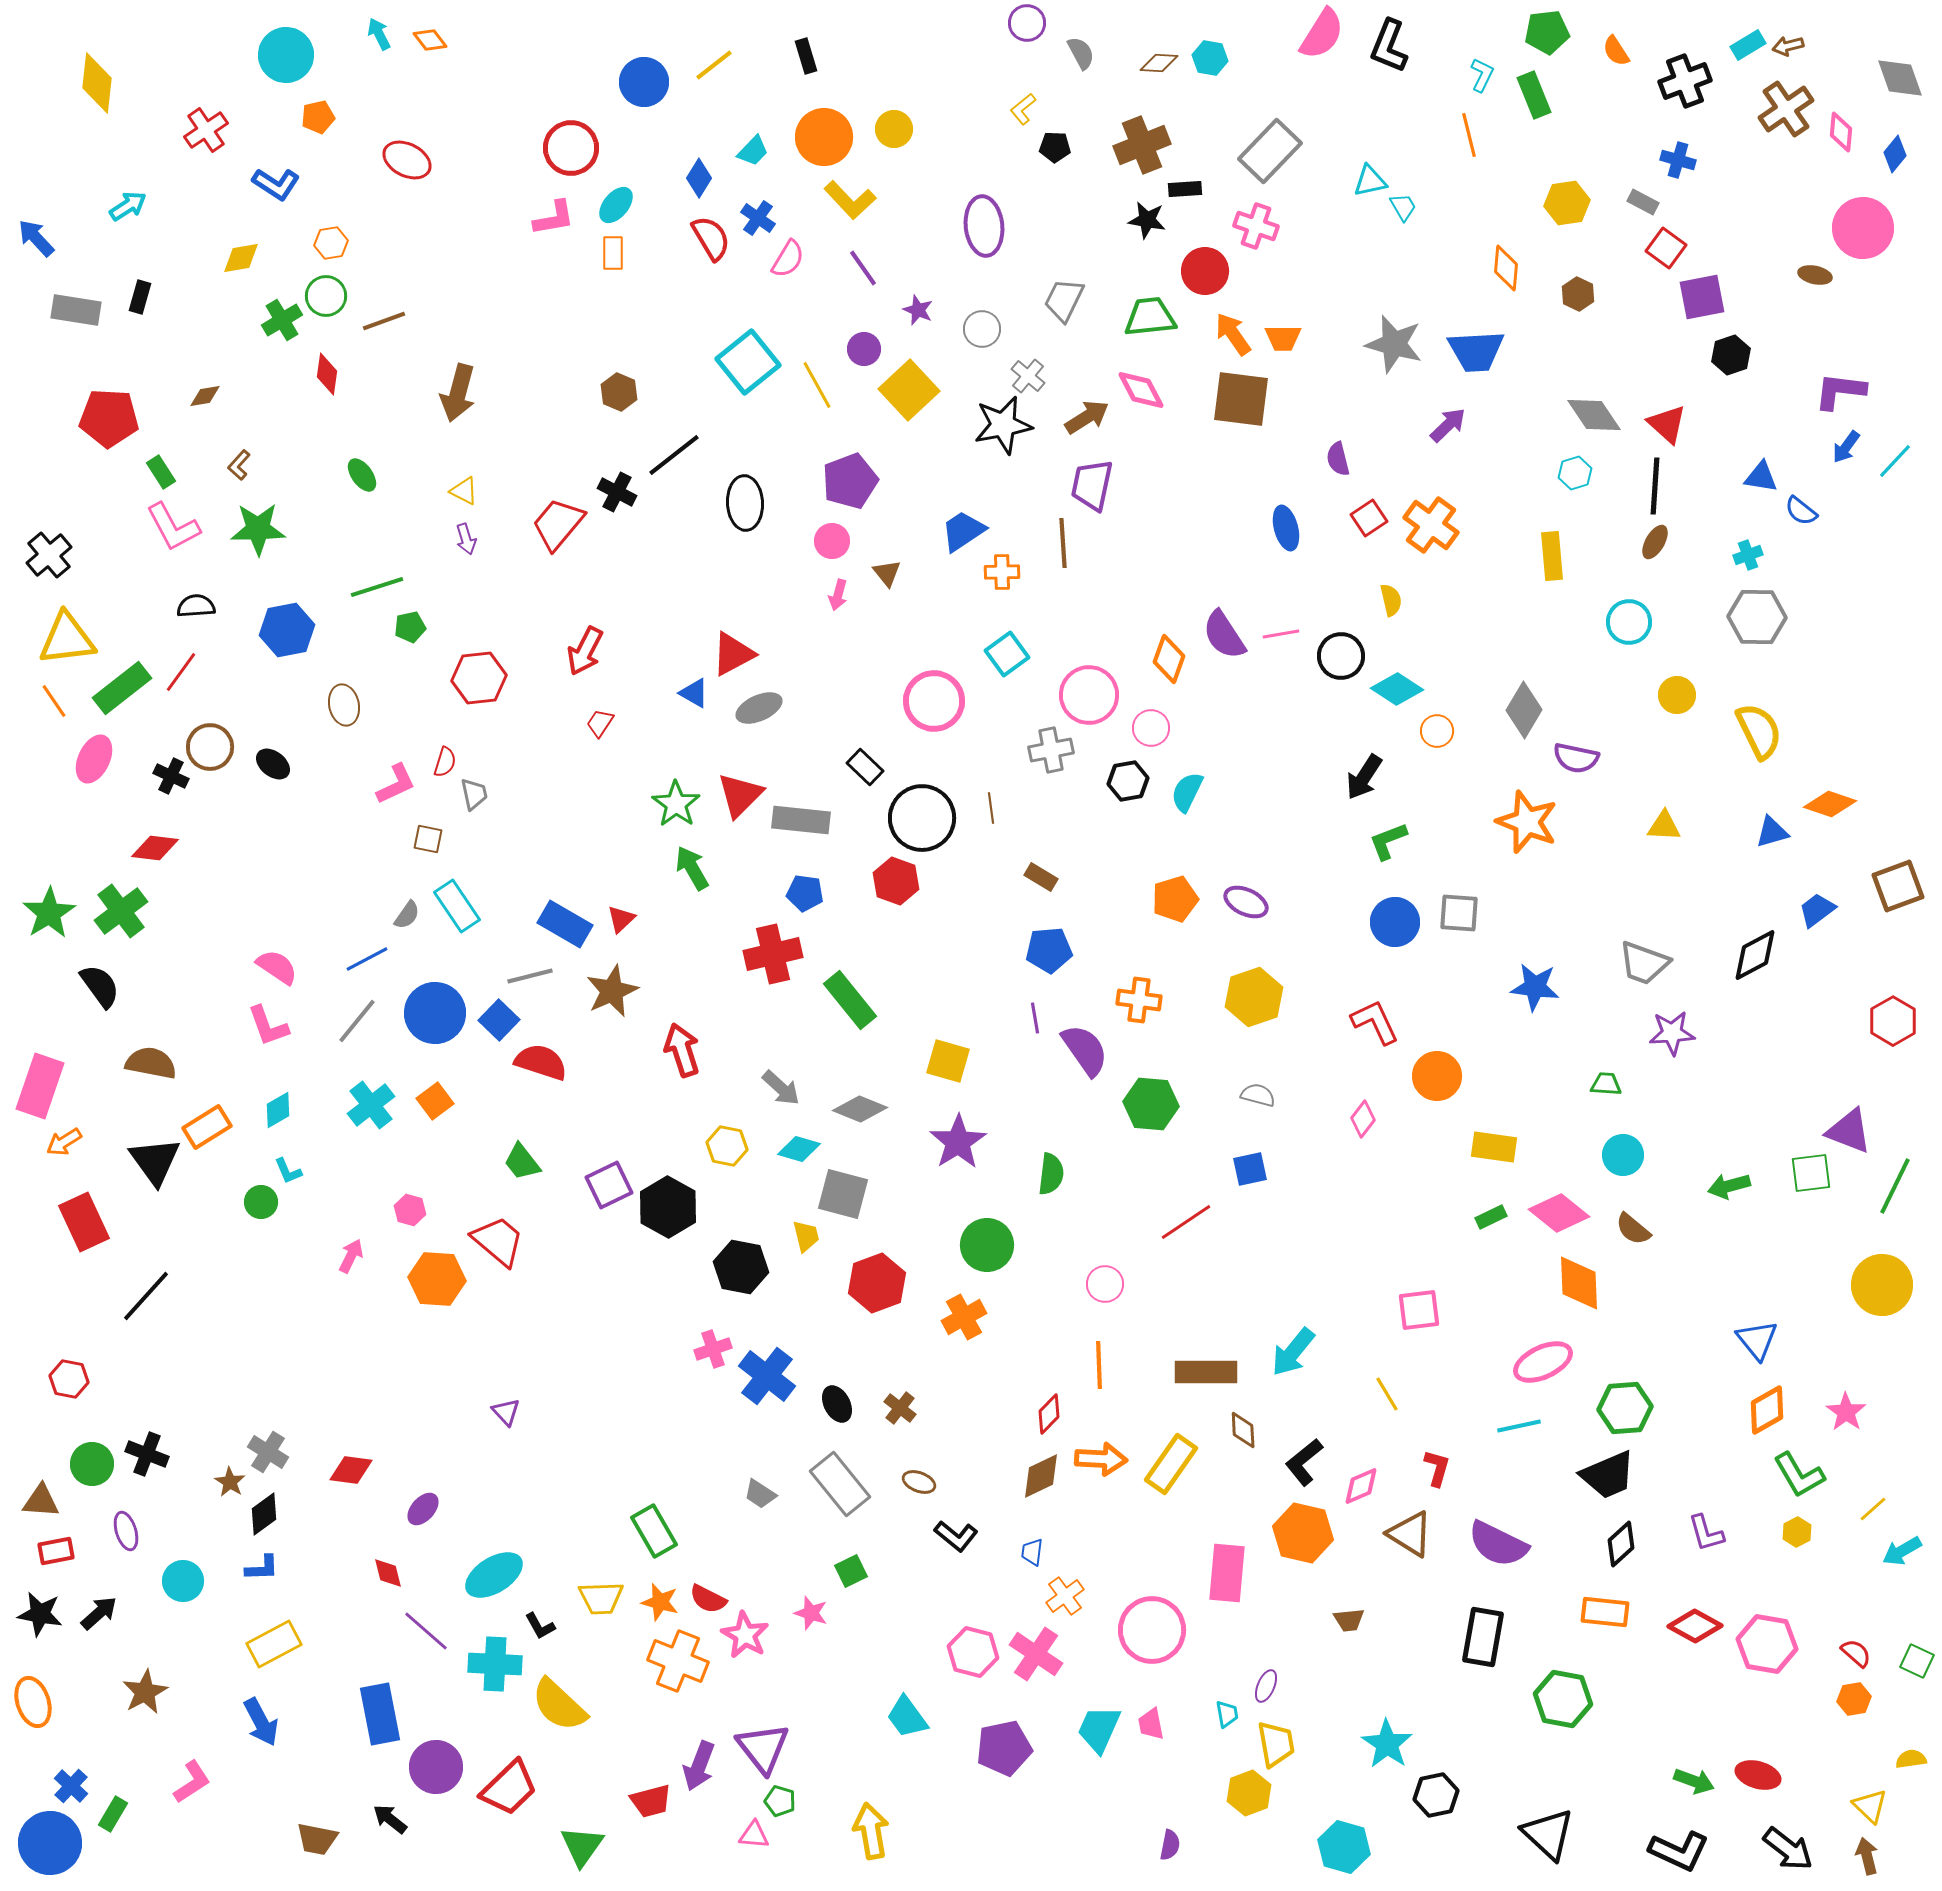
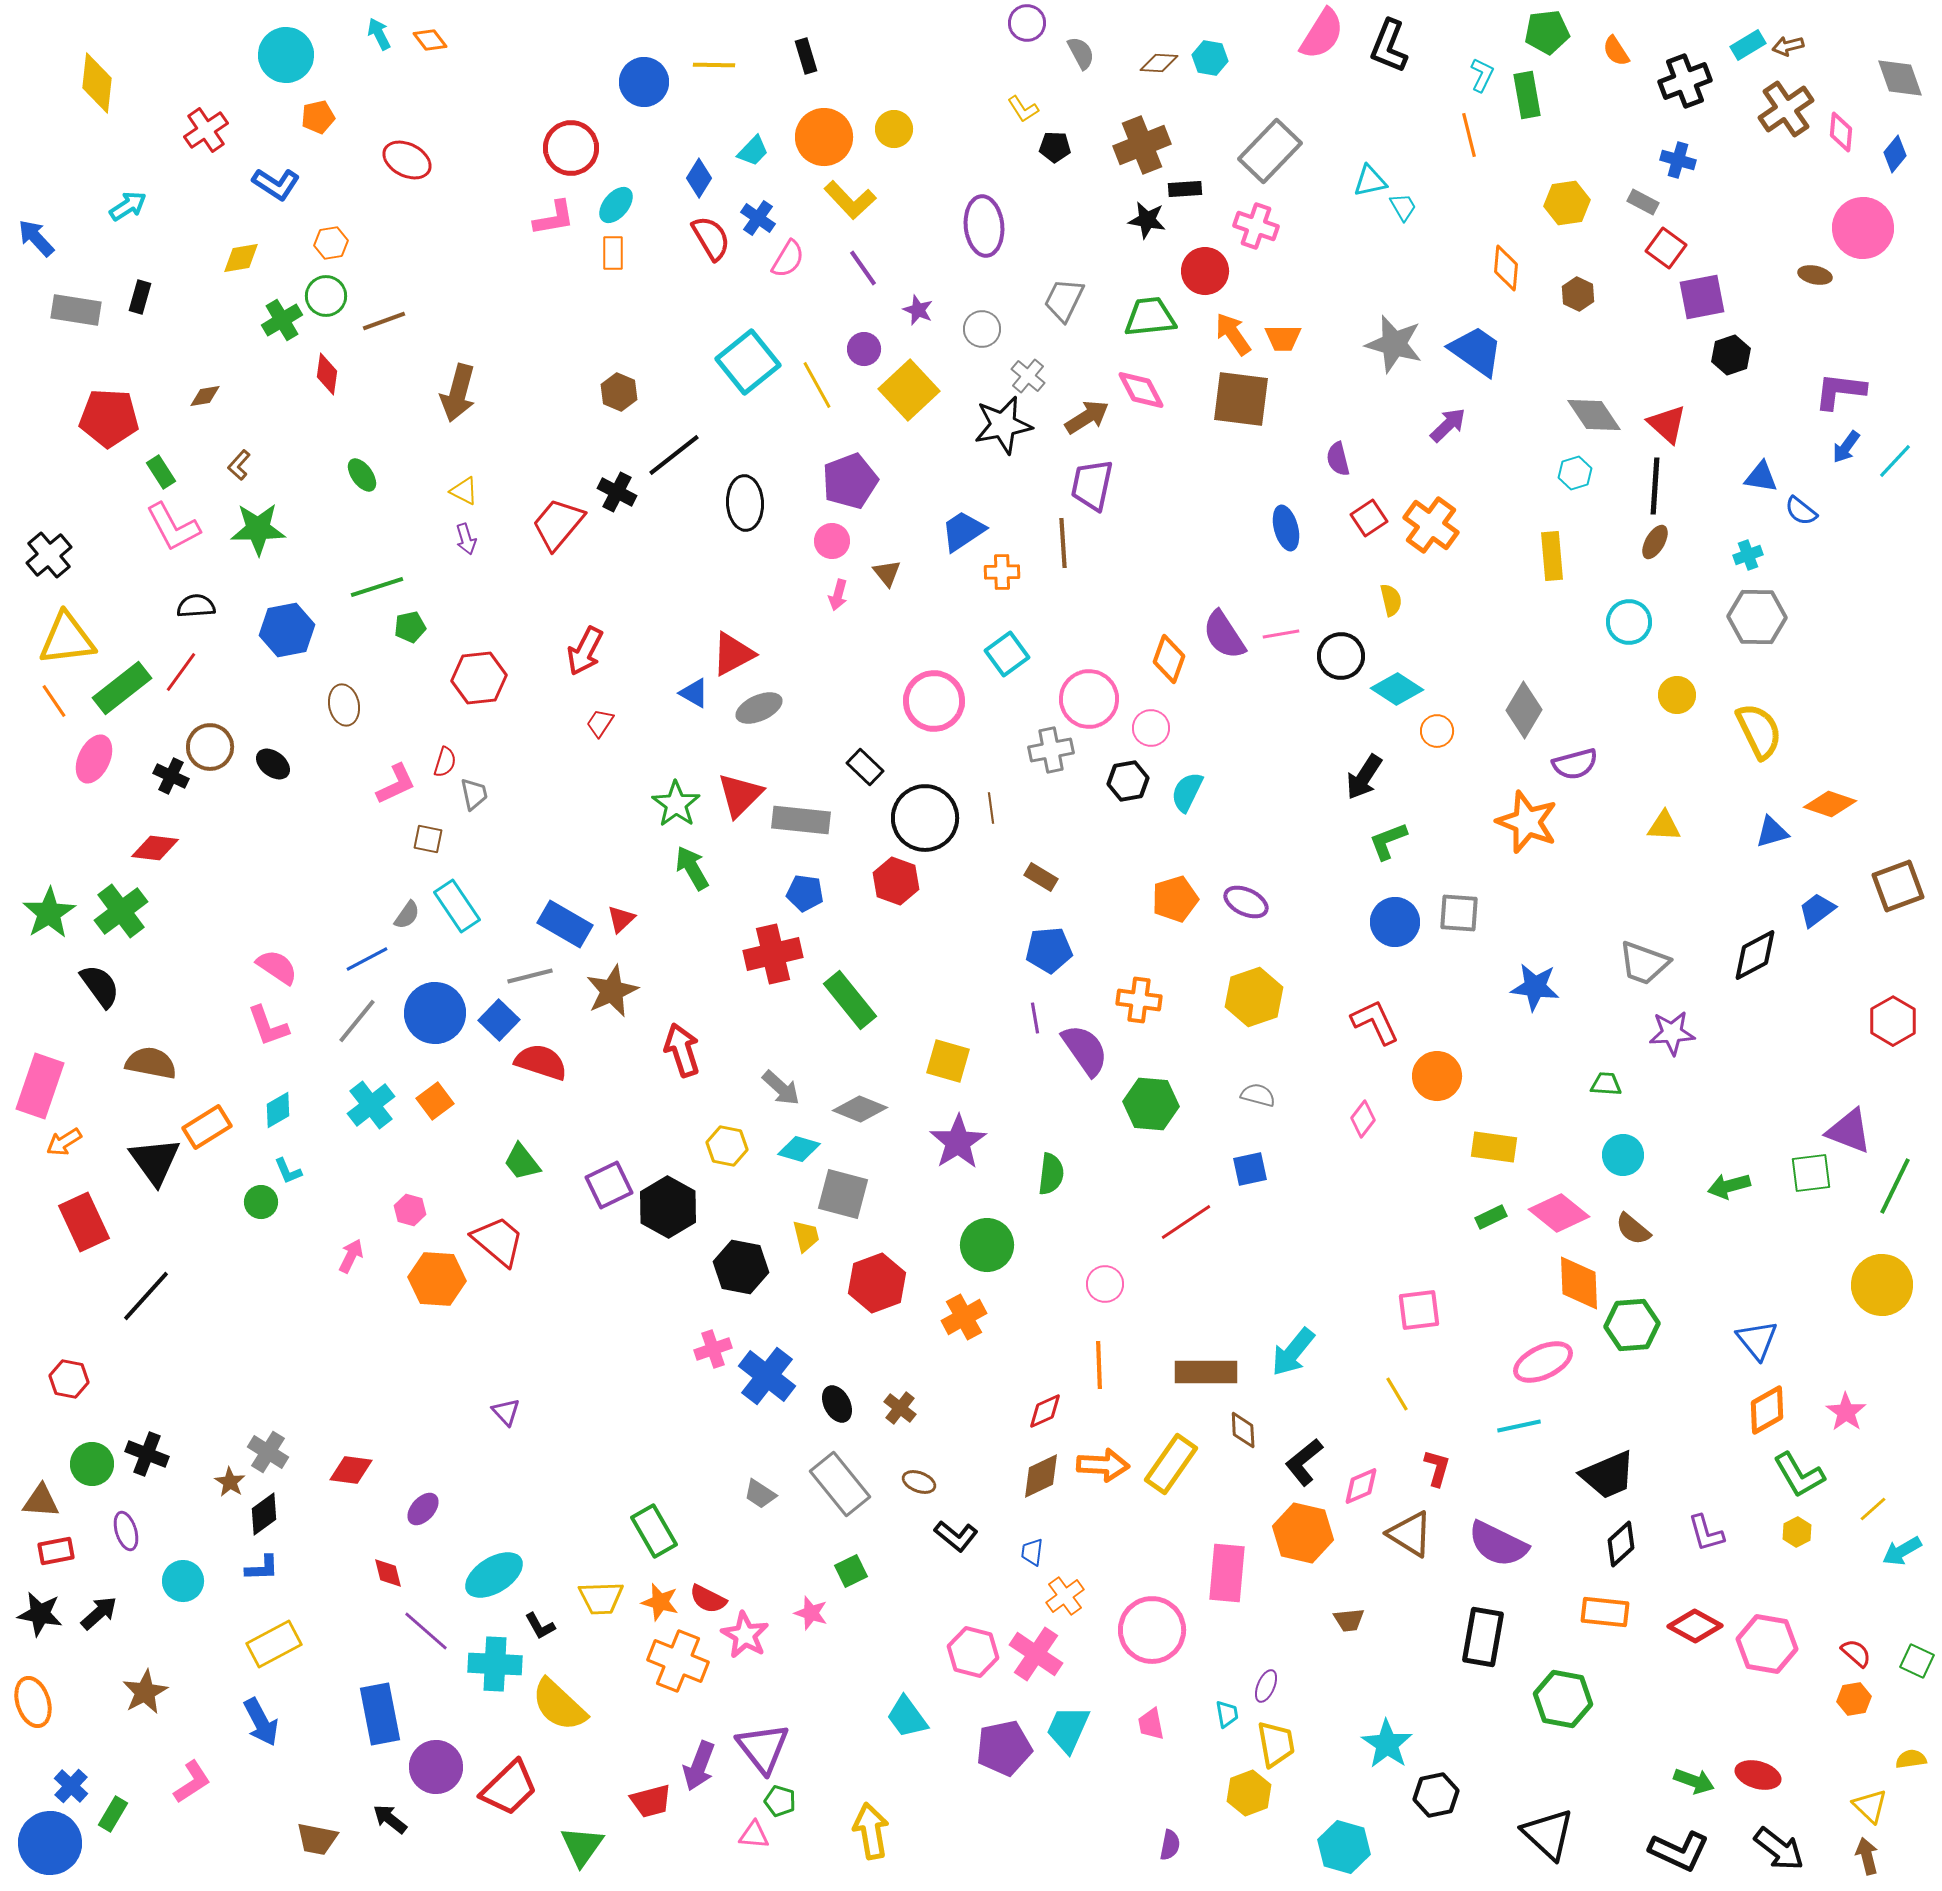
yellow line at (714, 65): rotated 39 degrees clockwise
green rectangle at (1534, 95): moved 7 px left; rotated 12 degrees clockwise
yellow L-shape at (1023, 109): rotated 84 degrees counterclockwise
blue trapezoid at (1476, 351): rotated 142 degrees counterclockwise
pink circle at (1089, 695): moved 4 px down
purple semicircle at (1576, 758): moved 1 px left, 6 px down; rotated 27 degrees counterclockwise
black circle at (922, 818): moved 3 px right
yellow line at (1387, 1394): moved 10 px right
green hexagon at (1625, 1408): moved 7 px right, 83 px up
red diamond at (1049, 1414): moved 4 px left, 3 px up; rotated 21 degrees clockwise
orange arrow at (1101, 1459): moved 2 px right, 6 px down
cyan trapezoid at (1099, 1729): moved 31 px left
black arrow at (1788, 1849): moved 9 px left
